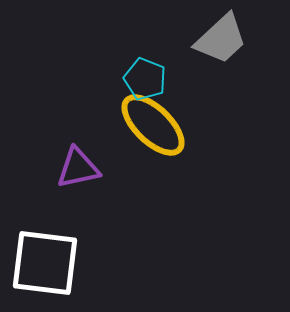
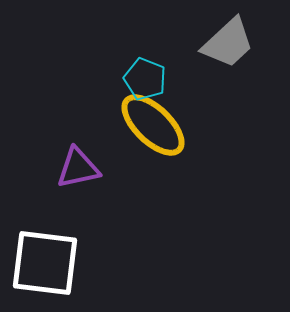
gray trapezoid: moved 7 px right, 4 px down
